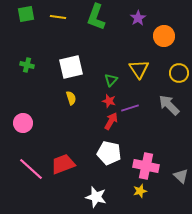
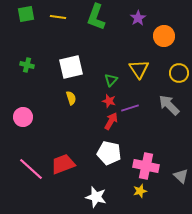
pink circle: moved 6 px up
